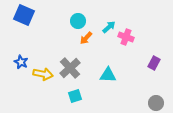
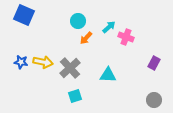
blue star: rotated 16 degrees counterclockwise
yellow arrow: moved 12 px up
gray circle: moved 2 px left, 3 px up
